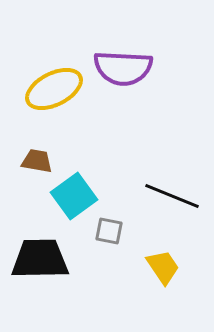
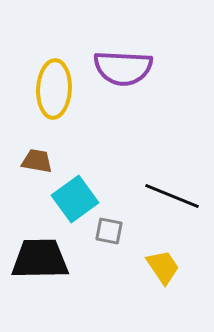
yellow ellipse: rotated 60 degrees counterclockwise
cyan square: moved 1 px right, 3 px down
